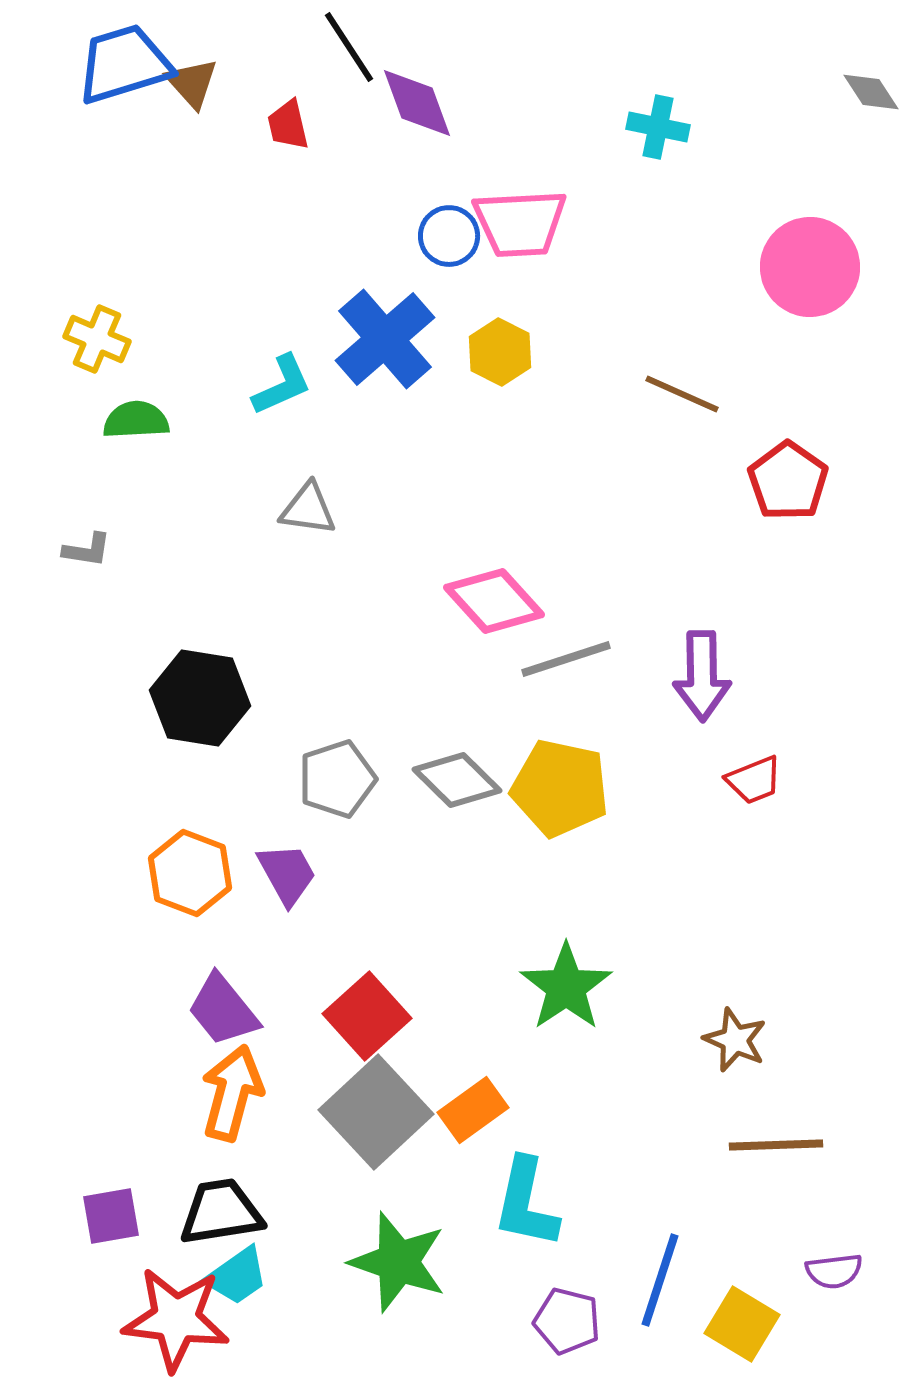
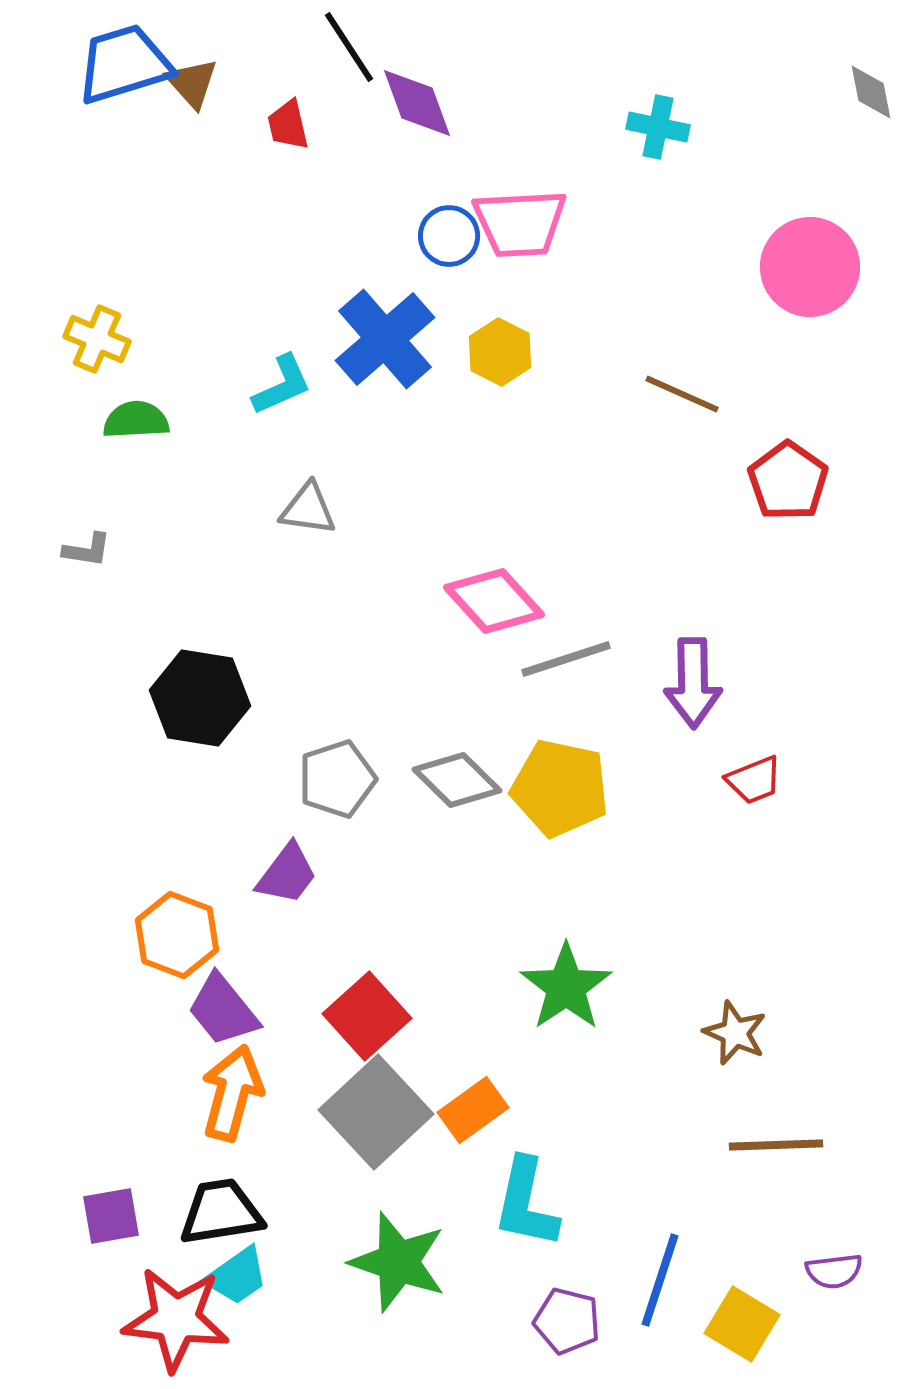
gray diamond at (871, 92): rotated 22 degrees clockwise
purple arrow at (702, 676): moved 9 px left, 7 px down
orange hexagon at (190, 873): moved 13 px left, 62 px down
purple trapezoid at (287, 874): rotated 66 degrees clockwise
brown star at (735, 1040): moved 7 px up
